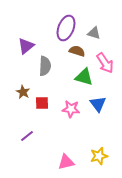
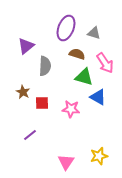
brown semicircle: moved 3 px down
blue triangle: moved 7 px up; rotated 24 degrees counterclockwise
purple line: moved 3 px right, 1 px up
pink triangle: rotated 42 degrees counterclockwise
